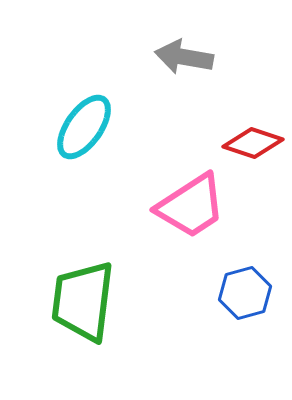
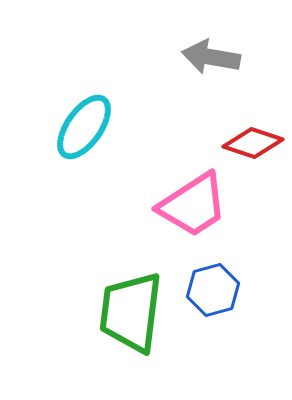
gray arrow: moved 27 px right
pink trapezoid: moved 2 px right, 1 px up
blue hexagon: moved 32 px left, 3 px up
green trapezoid: moved 48 px right, 11 px down
